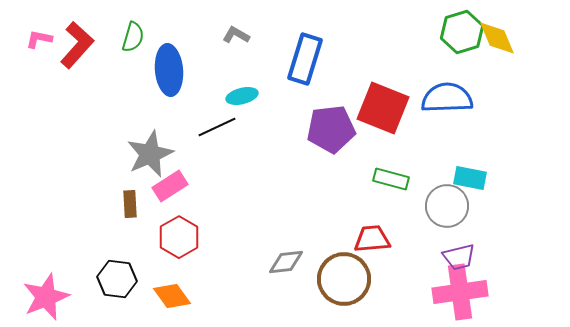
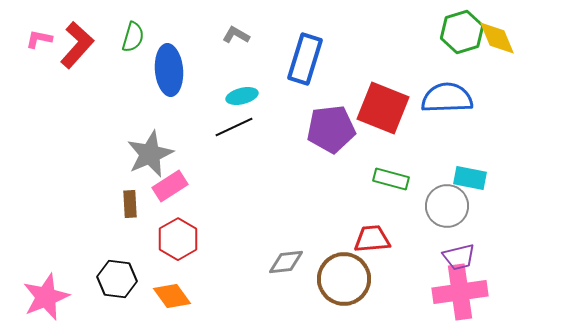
black line: moved 17 px right
red hexagon: moved 1 px left, 2 px down
